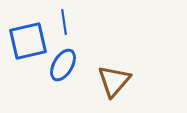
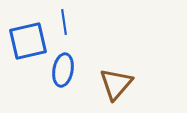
blue ellipse: moved 5 px down; rotated 20 degrees counterclockwise
brown triangle: moved 2 px right, 3 px down
